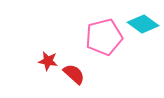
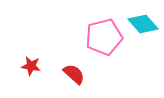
cyan diamond: rotated 12 degrees clockwise
red star: moved 17 px left, 5 px down
